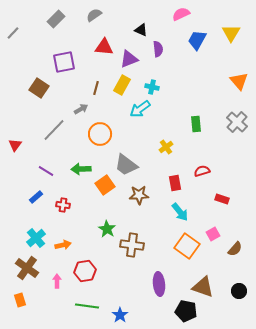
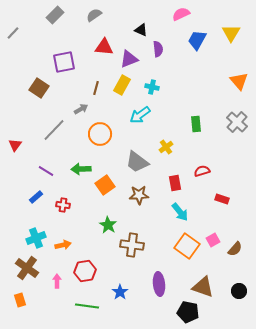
gray rectangle at (56, 19): moved 1 px left, 4 px up
cyan arrow at (140, 109): moved 6 px down
gray trapezoid at (126, 165): moved 11 px right, 3 px up
green star at (107, 229): moved 1 px right, 4 px up
pink square at (213, 234): moved 6 px down
cyan cross at (36, 238): rotated 18 degrees clockwise
black pentagon at (186, 311): moved 2 px right, 1 px down
blue star at (120, 315): moved 23 px up
